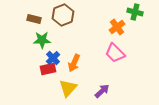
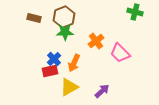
brown hexagon: moved 1 px right, 2 px down
brown rectangle: moved 1 px up
orange cross: moved 21 px left, 14 px down
green star: moved 23 px right, 8 px up
pink trapezoid: moved 5 px right
blue cross: moved 1 px right, 1 px down
red rectangle: moved 2 px right, 2 px down
yellow triangle: moved 1 px right, 1 px up; rotated 18 degrees clockwise
